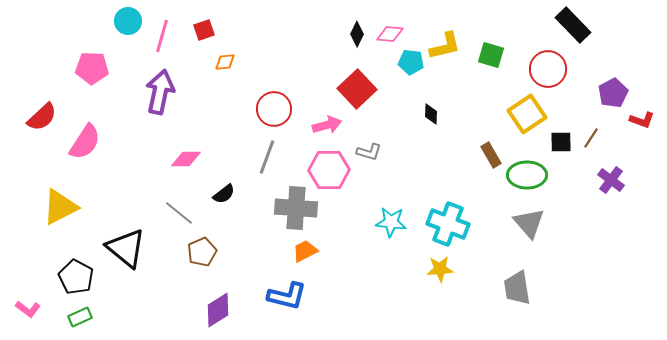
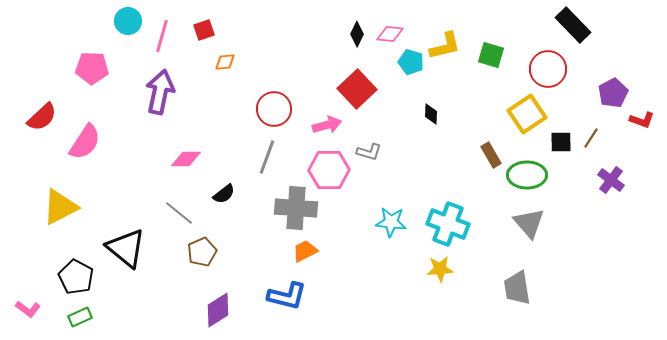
cyan pentagon at (411, 62): rotated 10 degrees clockwise
